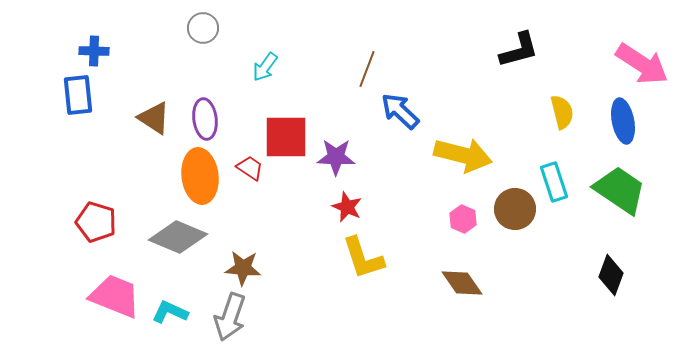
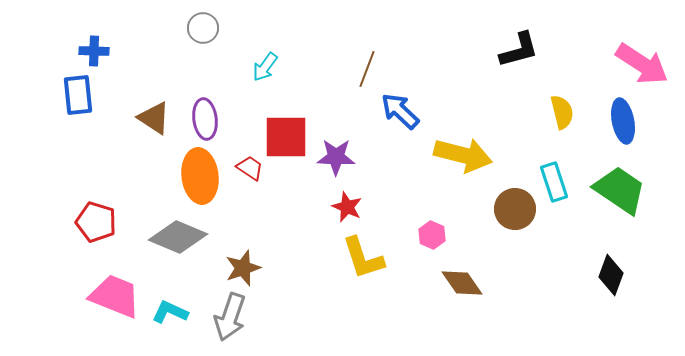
pink hexagon: moved 31 px left, 16 px down
brown star: rotated 24 degrees counterclockwise
